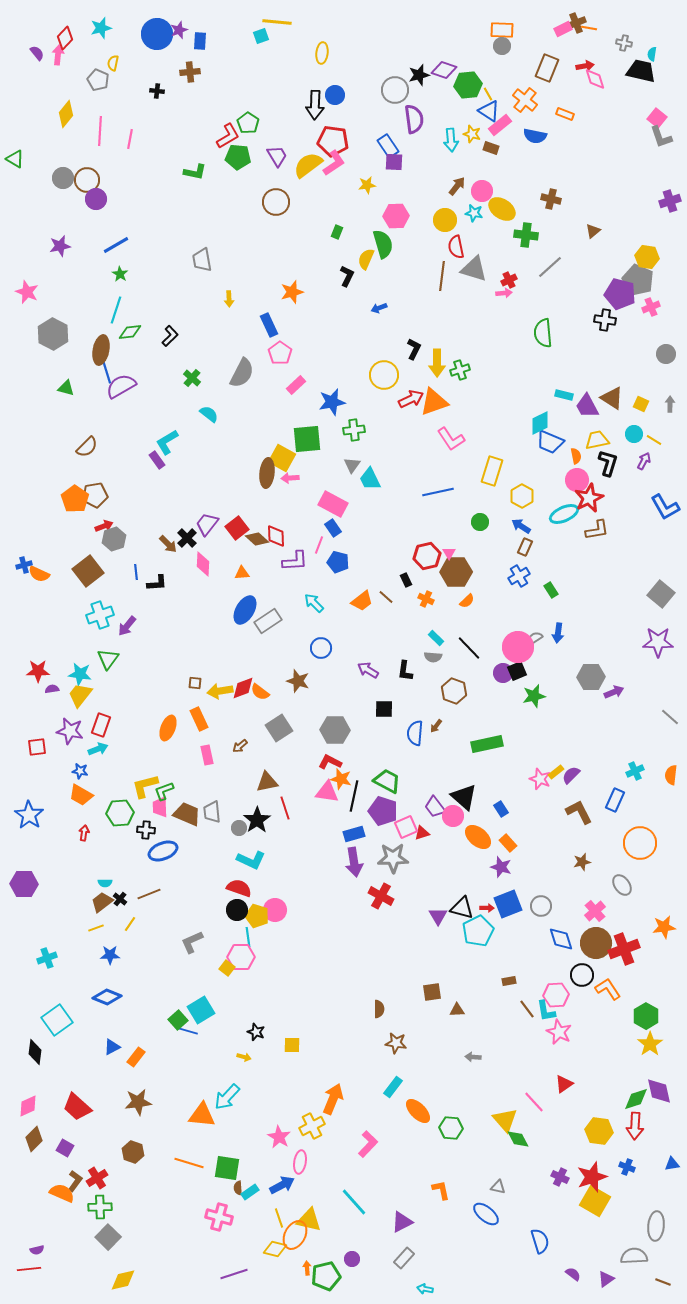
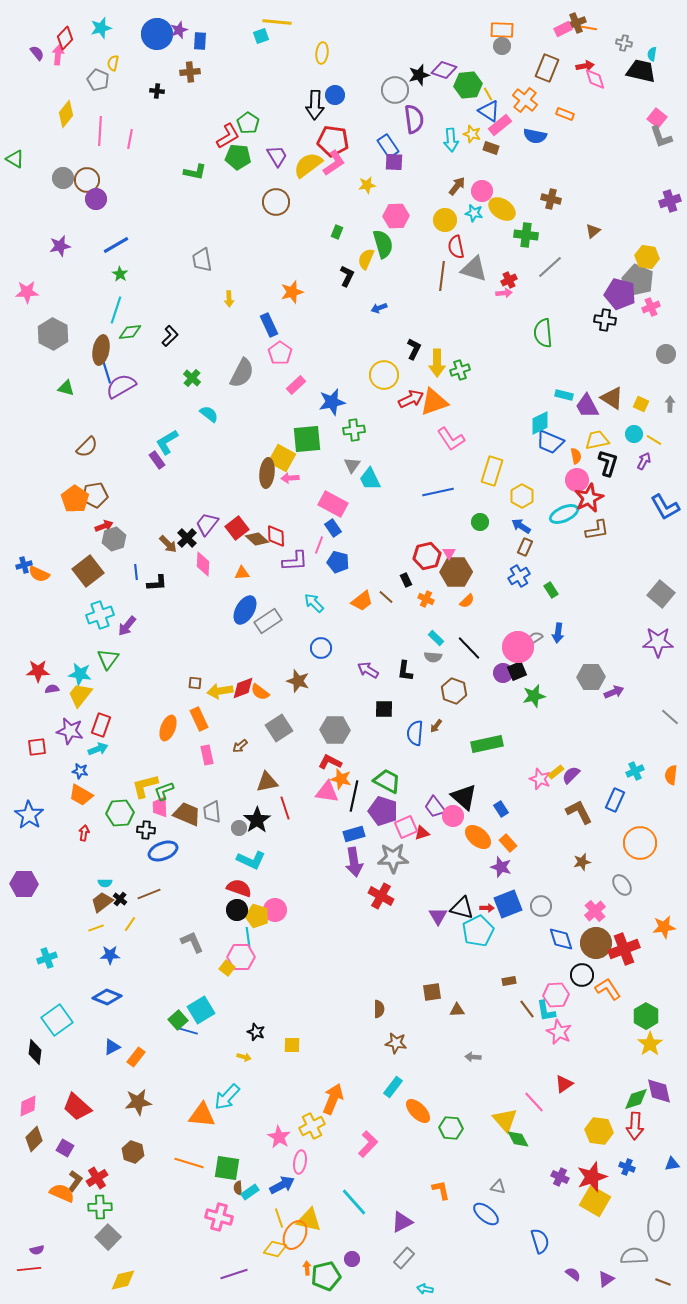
pink star at (27, 292): rotated 25 degrees counterclockwise
gray L-shape at (192, 942): rotated 90 degrees clockwise
